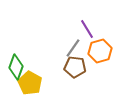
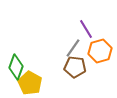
purple line: moved 1 px left
